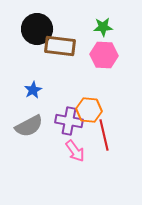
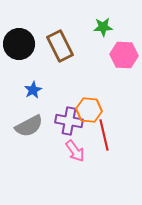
black circle: moved 18 px left, 15 px down
brown rectangle: rotated 56 degrees clockwise
pink hexagon: moved 20 px right
